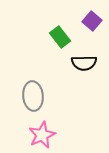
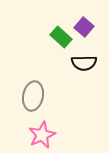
purple square: moved 8 px left, 6 px down
green rectangle: moved 1 px right; rotated 10 degrees counterclockwise
gray ellipse: rotated 16 degrees clockwise
